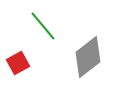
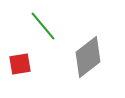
red square: moved 2 px right, 1 px down; rotated 20 degrees clockwise
